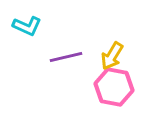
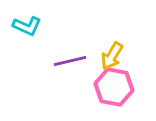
purple line: moved 4 px right, 4 px down
